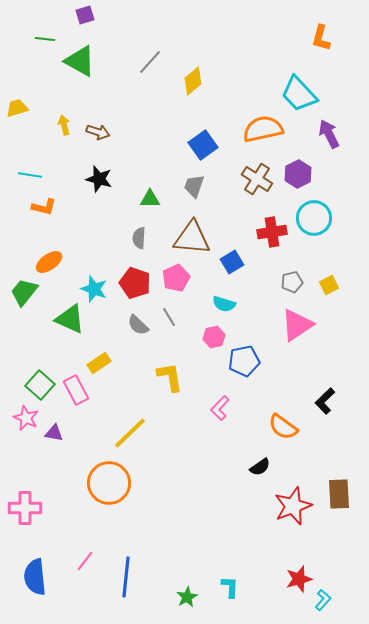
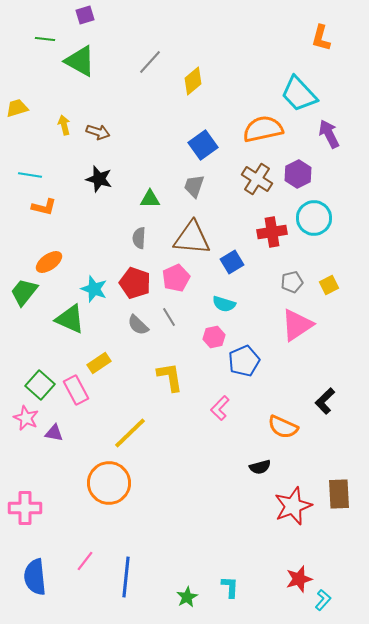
blue pentagon at (244, 361): rotated 12 degrees counterclockwise
orange semicircle at (283, 427): rotated 12 degrees counterclockwise
black semicircle at (260, 467): rotated 20 degrees clockwise
